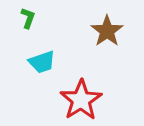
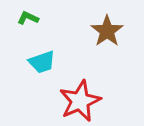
green L-shape: rotated 85 degrees counterclockwise
red star: moved 1 px left, 1 px down; rotated 9 degrees clockwise
